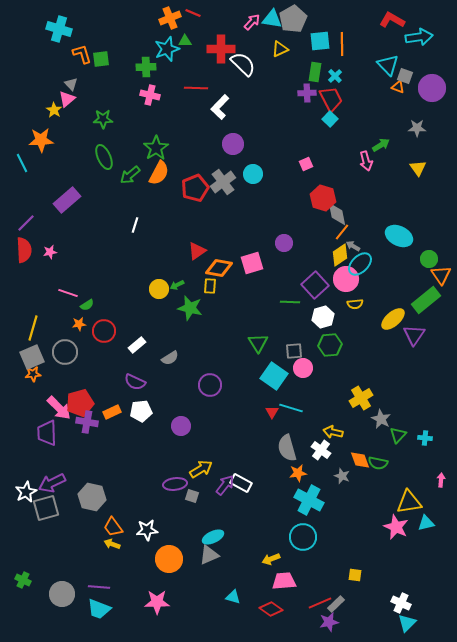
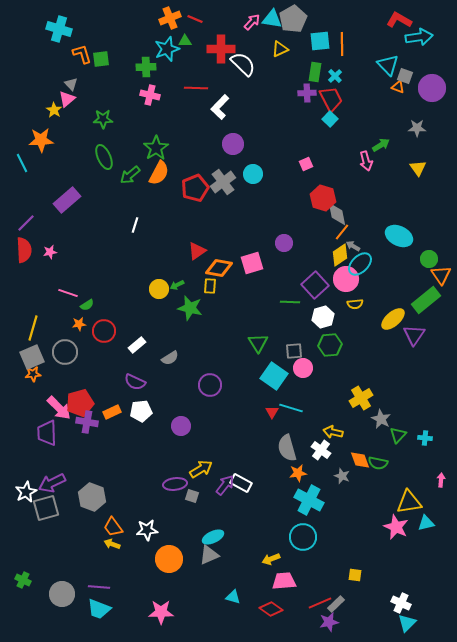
red line at (193, 13): moved 2 px right, 6 px down
red L-shape at (392, 20): moved 7 px right
gray hexagon at (92, 497): rotated 8 degrees clockwise
pink star at (157, 602): moved 4 px right, 10 px down
